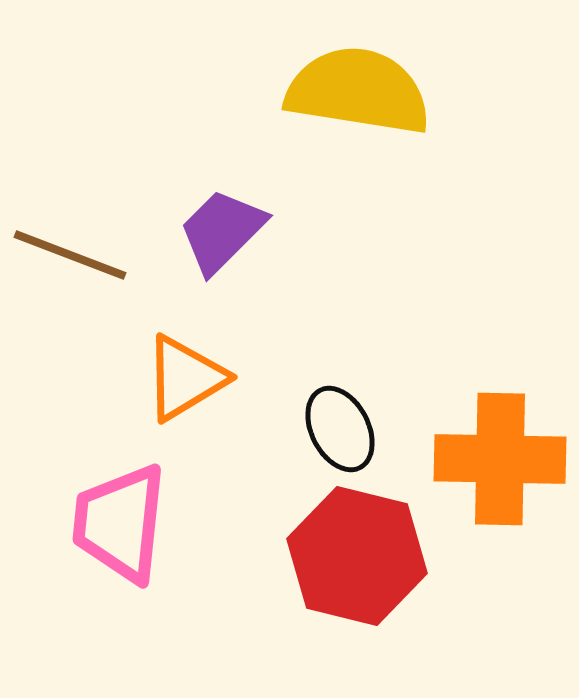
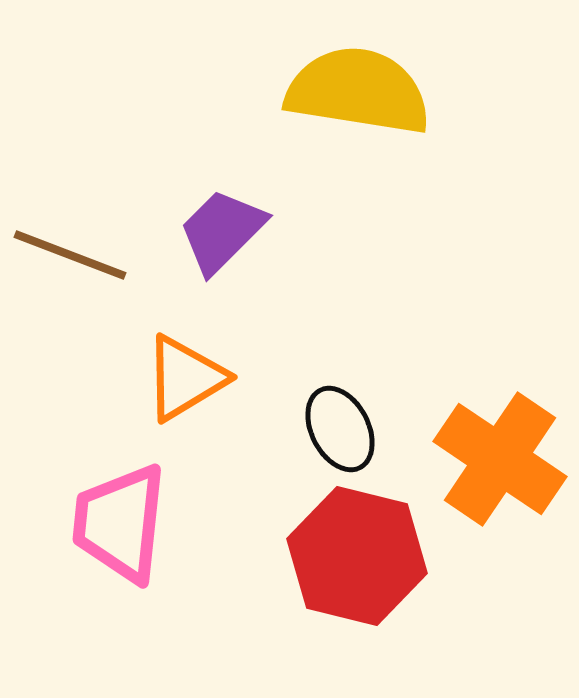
orange cross: rotated 33 degrees clockwise
